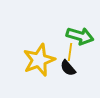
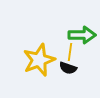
green arrow: moved 2 px right, 1 px up; rotated 16 degrees counterclockwise
black semicircle: rotated 30 degrees counterclockwise
